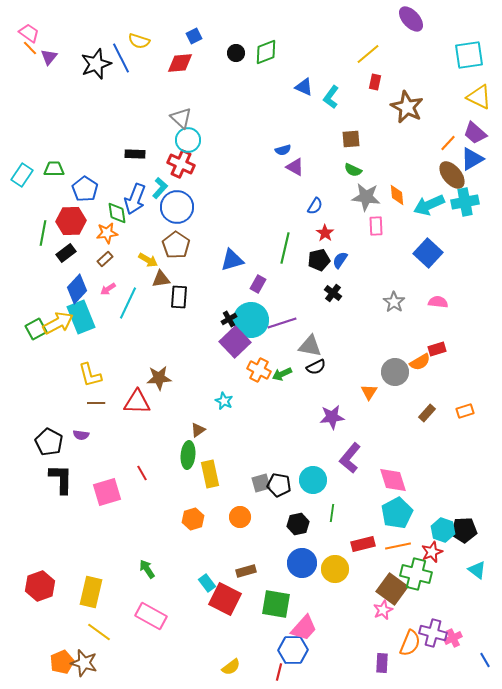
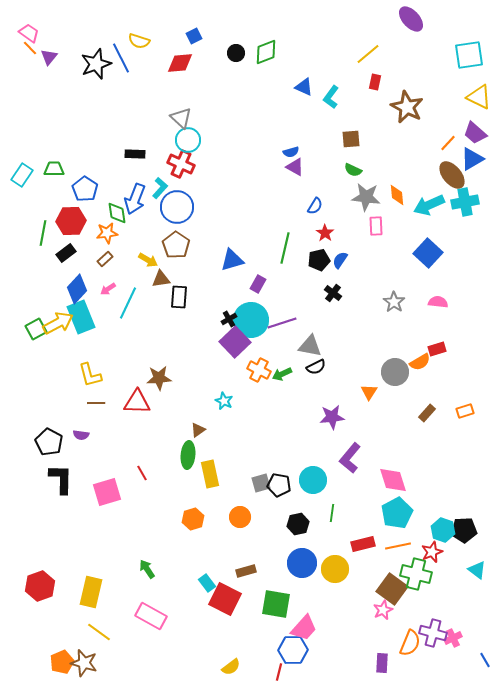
blue semicircle at (283, 150): moved 8 px right, 2 px down
